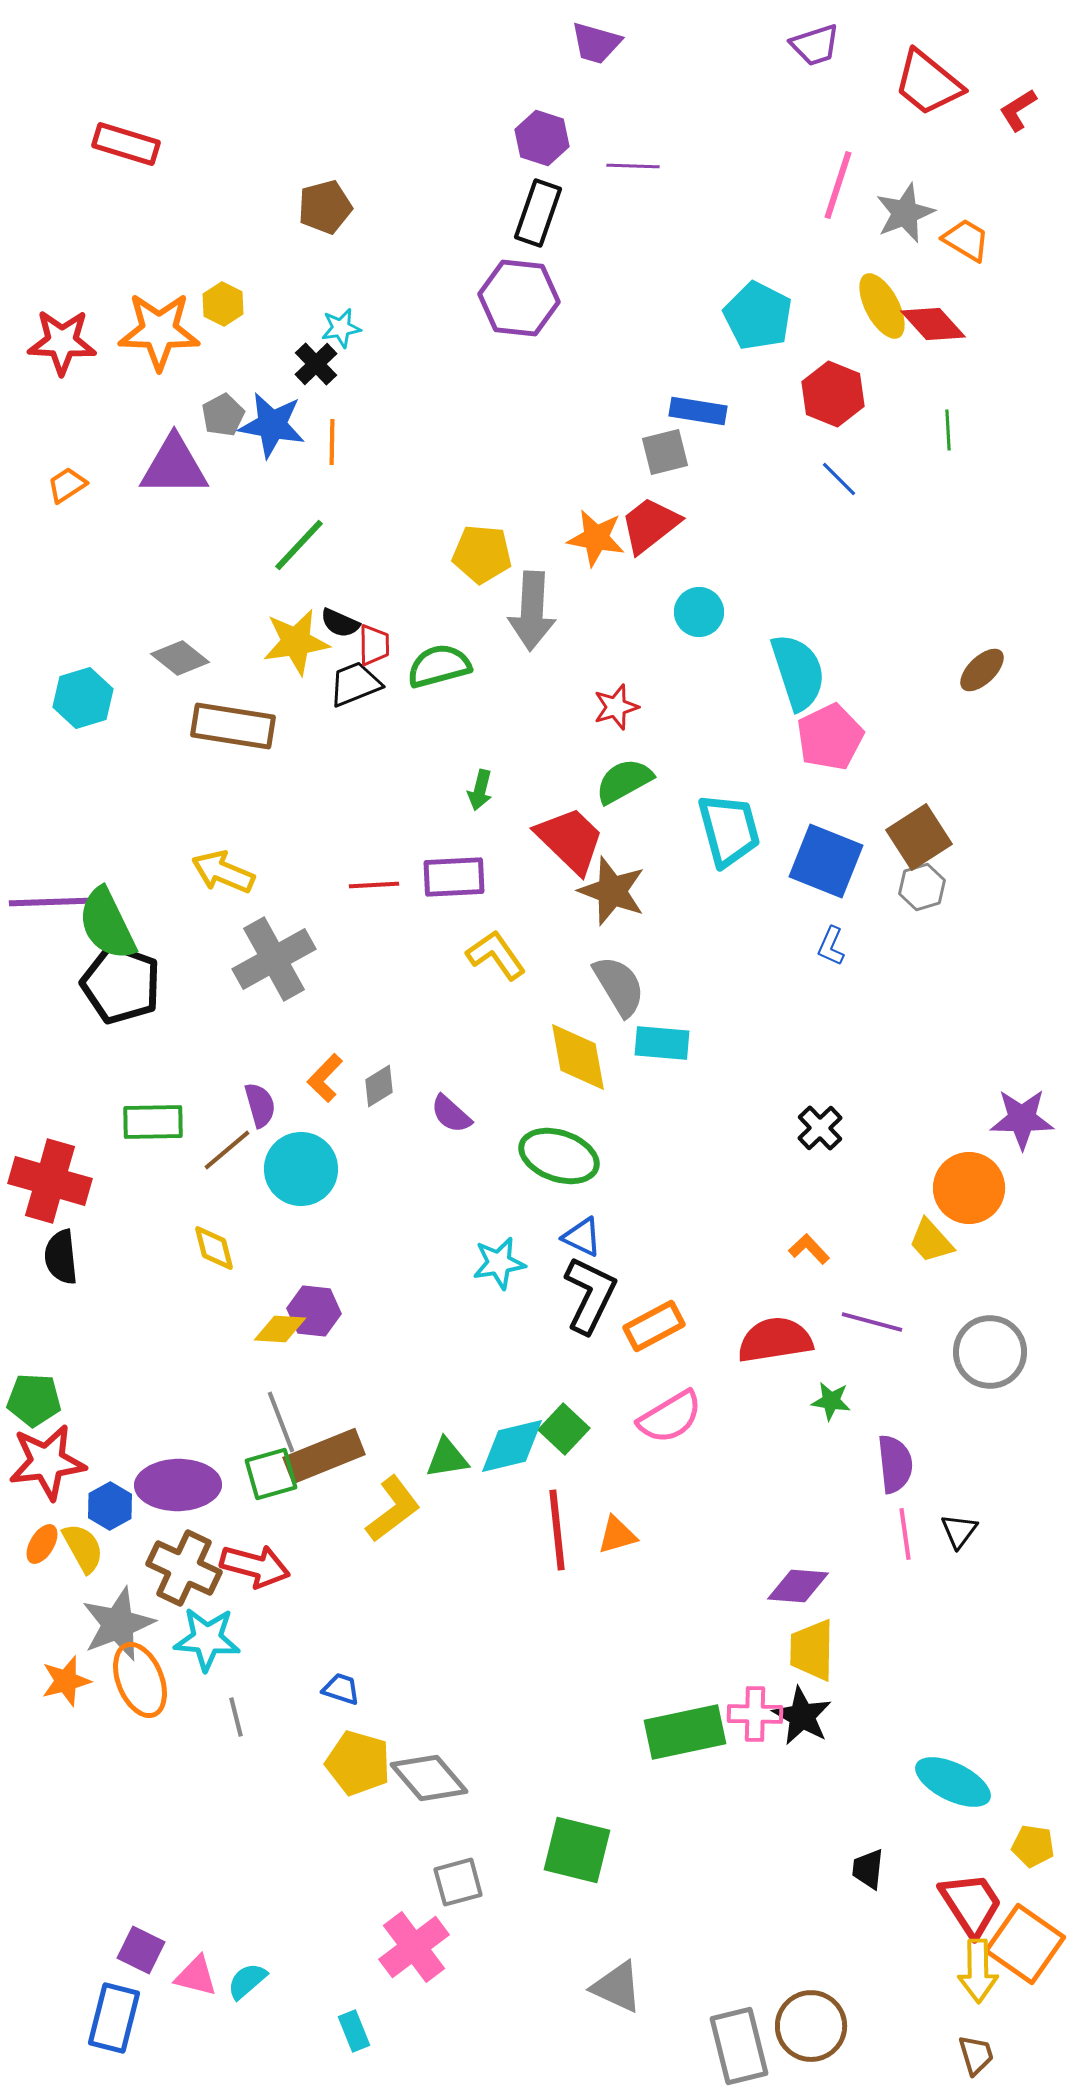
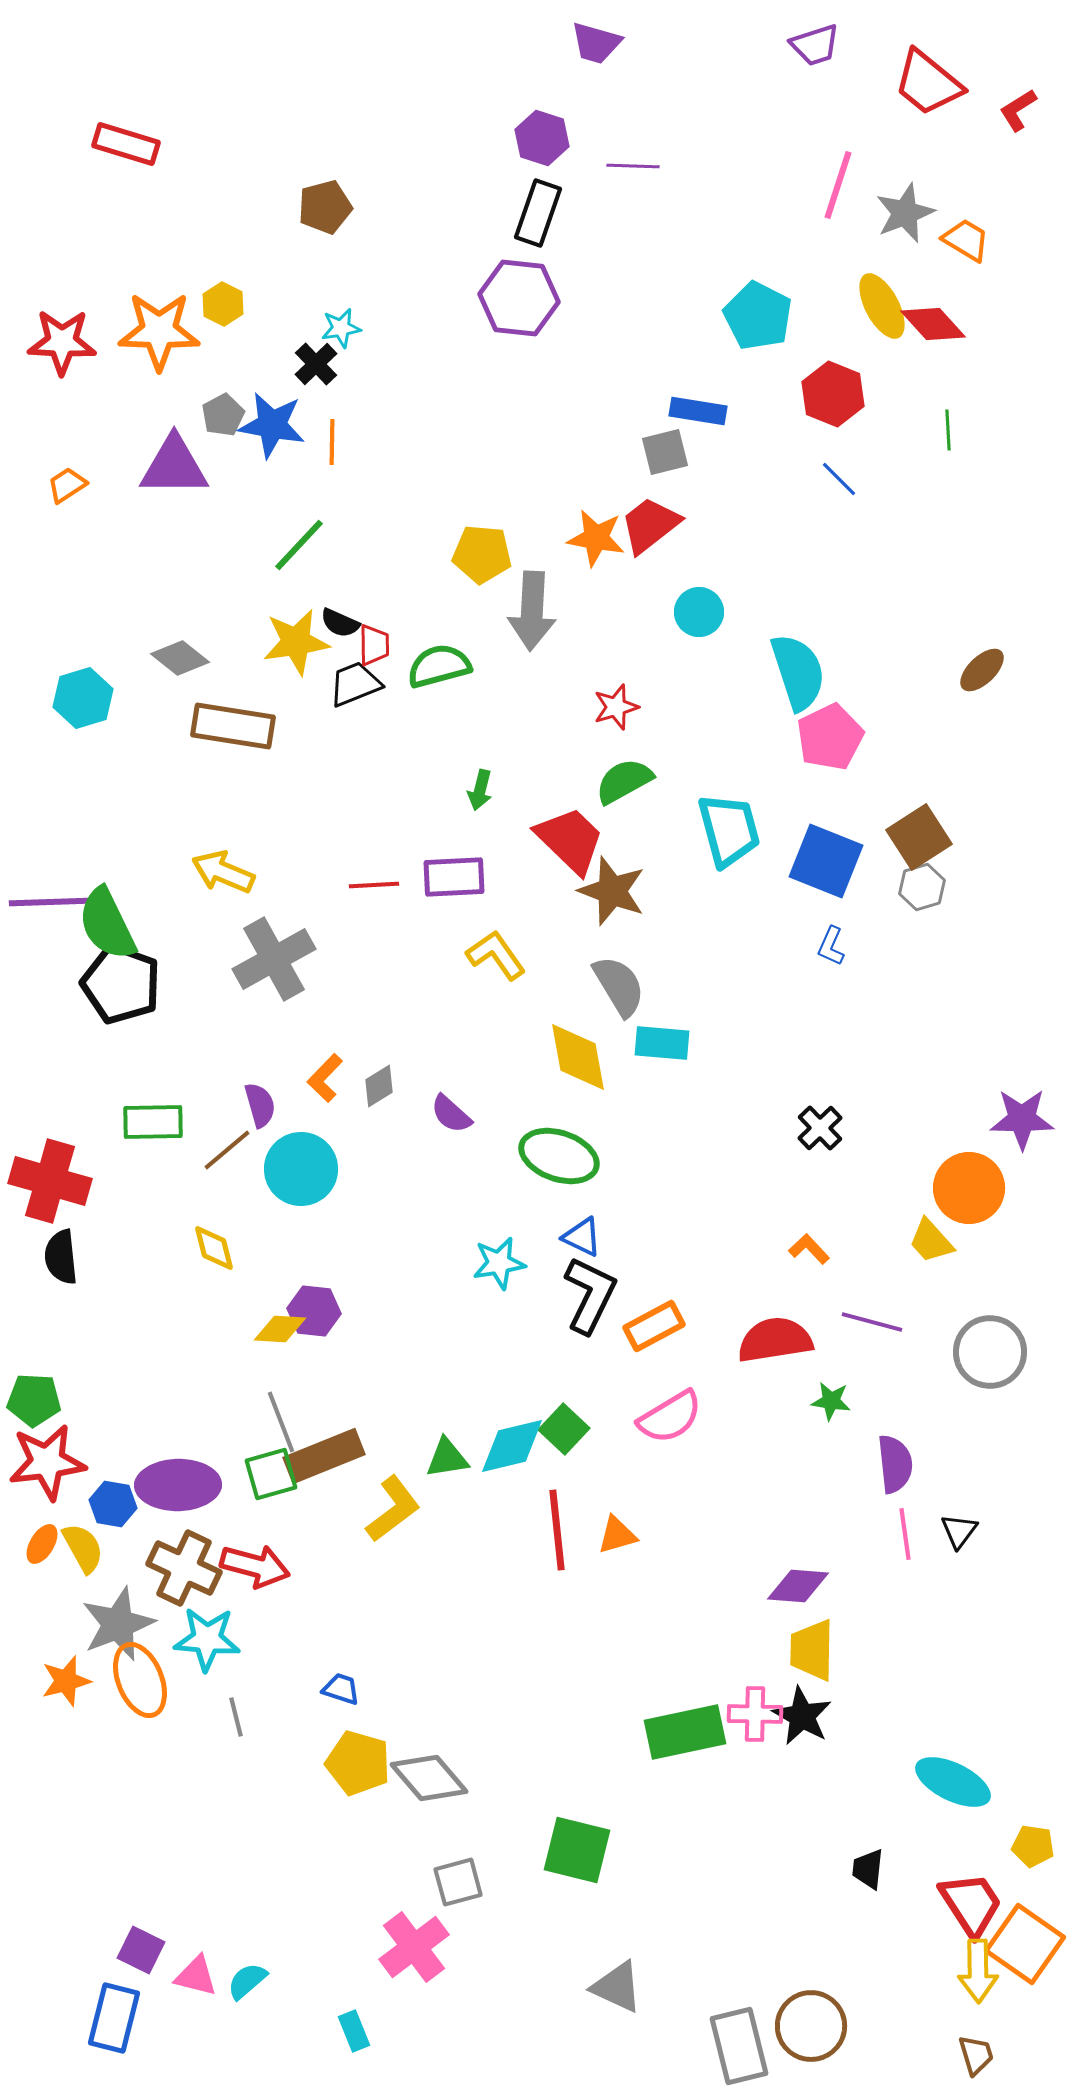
blue hexagon at (110, 1506): moved 3 px right, 2 px up; rotated 21 degrees counterclockwise
